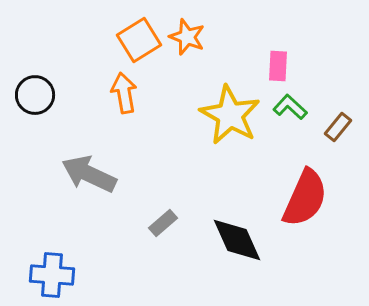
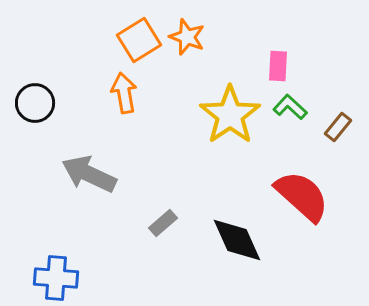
black circle: moved 8 px down
yellow star: rotated 8 degrees clockwise
red semicircle: moved 3 px left, 2 px up; rotated 72 degrees counterclockwise
blue cross: moved 4 px right, 3 px down
